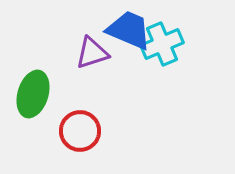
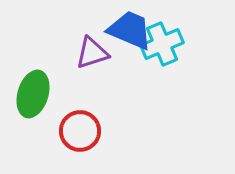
blue trapezoid: moved 1 px right
